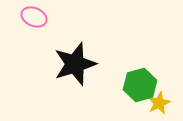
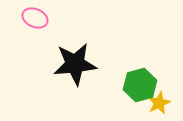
pink ellipse: moved 1 px right, 1 px down
black star: rotated 12 degrees clockwise
